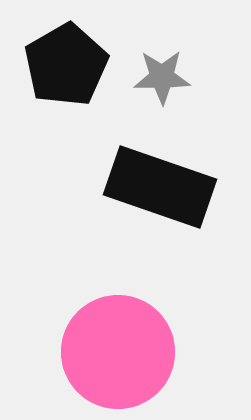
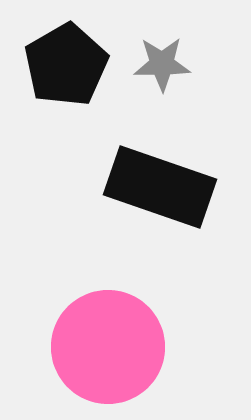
gray star: moved 13 px up
pink circle: moved 10 px left, 5 px up
